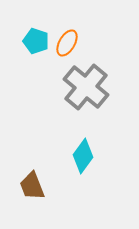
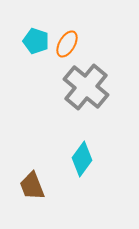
orange ellipse: moved 1 px down
cyan diamond: moved 1 px left, 3 px down
